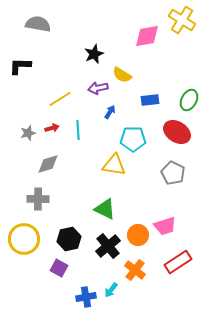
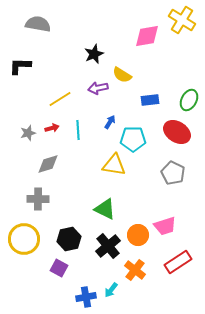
blue arrow: moved 10 px down
